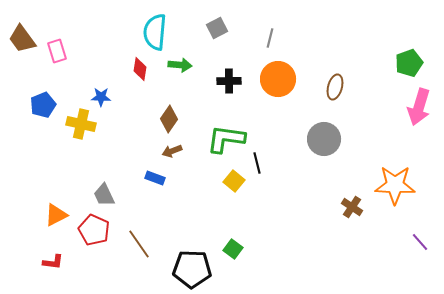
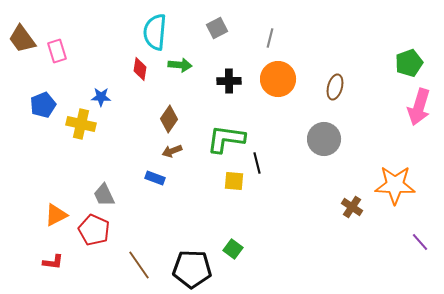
yellow square: rotated 35 degrees counterclockwise
brown line: moved 21 px down
